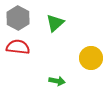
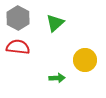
yellow circle: moved 6 px left, 2 px down
green arrow: moved 3 px up; rotated 14 degrees counterclockwise
